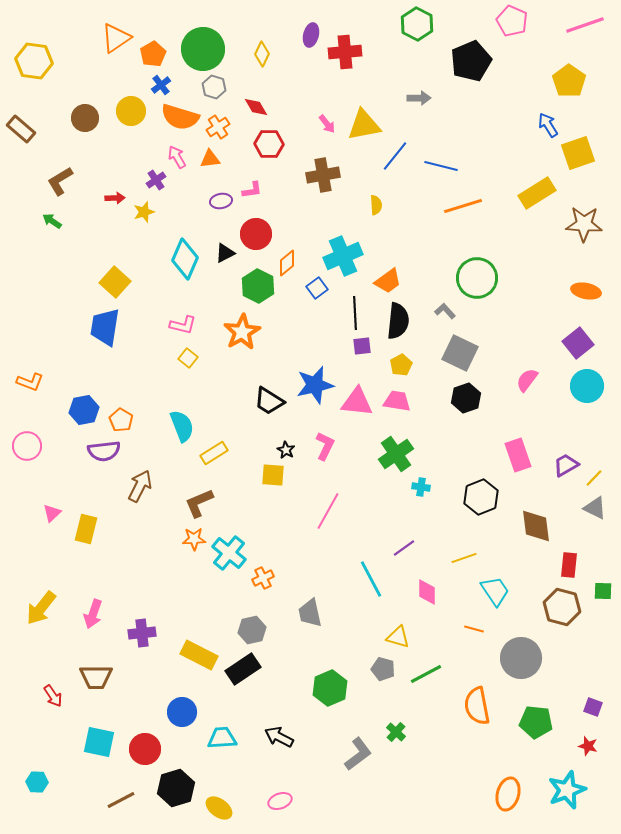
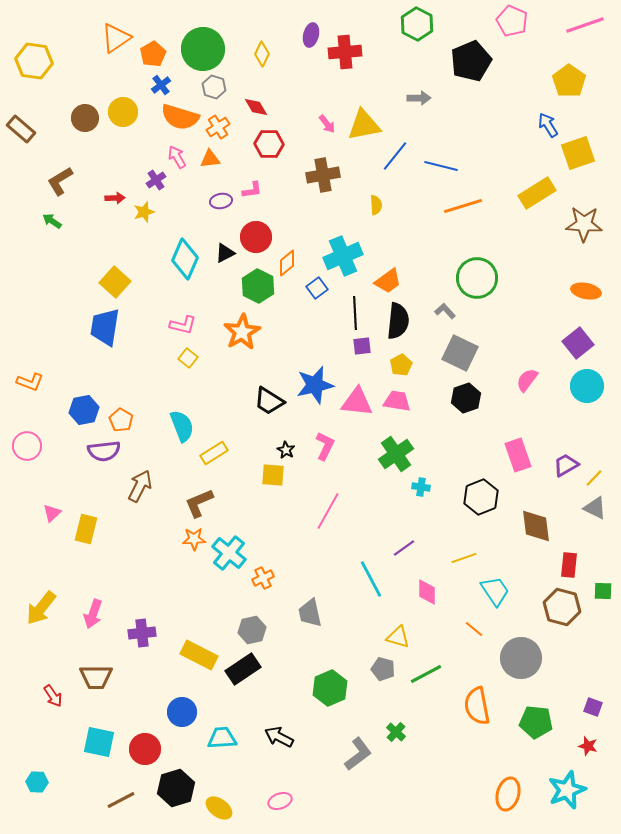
yellow circle at (131, 111): moved 8 px left, 1 px down
red circle at (256, 234): moved 3 px down
orange line at (474, 629): rotated 24 degrees clockwise
